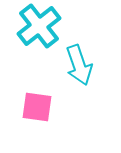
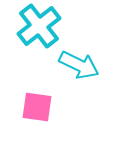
cyan arrow: rotated 45 degrees counterclockwise
